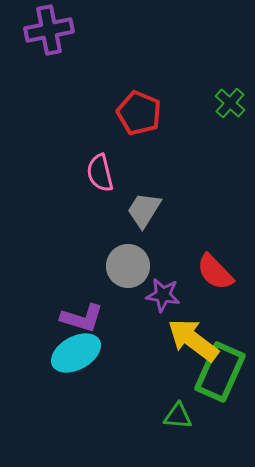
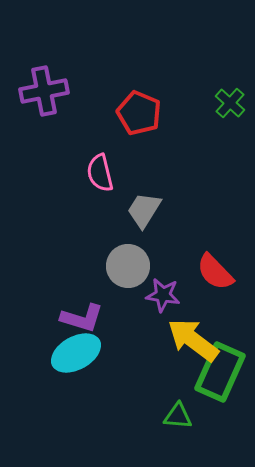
purple cross: moved 5 px left, 61 px down
